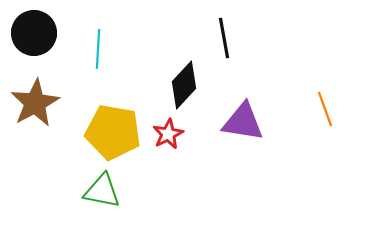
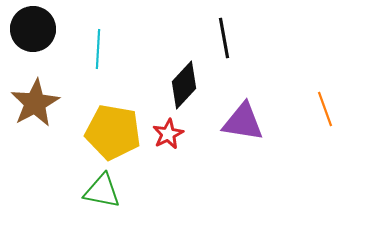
black circle: moved 1 px left, 4 px up
